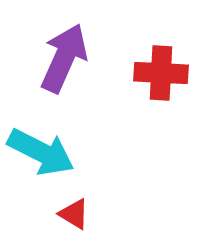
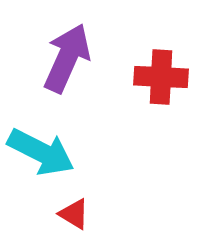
purple arrow: moved 3 px right
red cross: moved 4 px down
